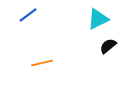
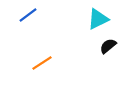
orange line: rotated 20 degrees counterclockwise
